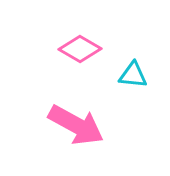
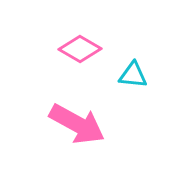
pink arrow: moved 1 px right, 1 px up
